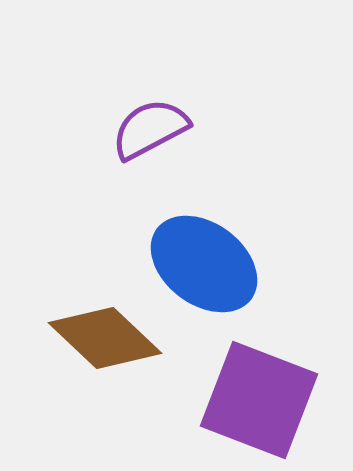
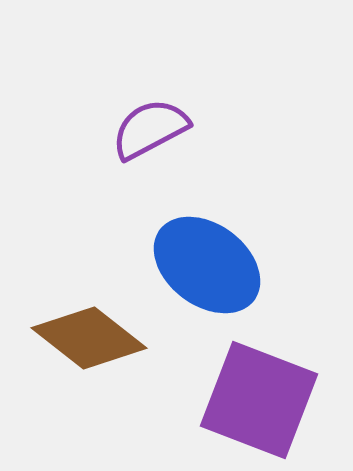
blue ellipse: moved 3 px right, 1 px down
brown diamond: moved 16 px left; rotated 5 degrees counterclockwise
